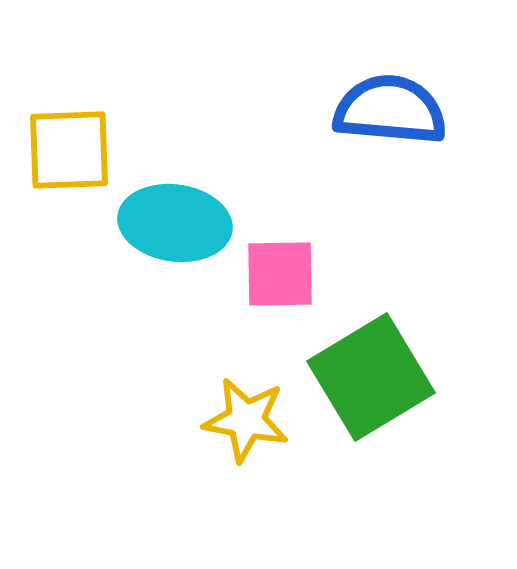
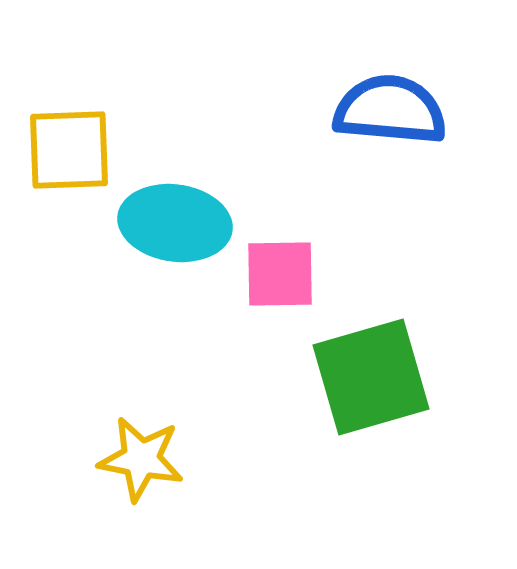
green square: rotated 15 degrees clockwise
yellow star: moved 105 px left, 39 px down
